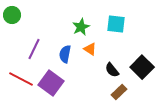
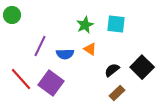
green star: moved 4 px right, 2 px up
purple line: moved 6 px right, 3 px up
blue semicircle: rotated 102 degrees counterclockwise
black semicircle: rotated 91 degrees clockwise
red line: rotated 20 degrees clockwise
brown rectangle: moved 2 px left, 1 px down
